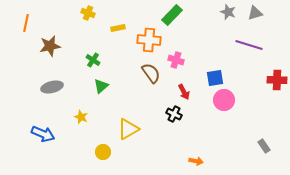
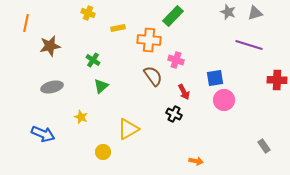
green rectangle: moved 1 px right, 1 px down
brown semicircle: moved 2 px right, 3 px down
